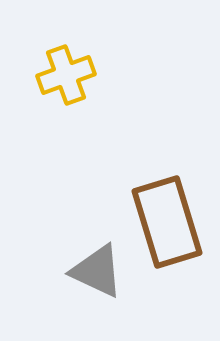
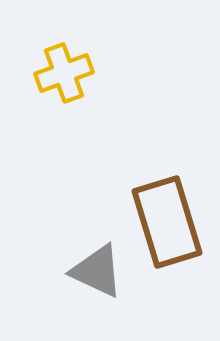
yellow cross: moved 2 px left, 2 px up
